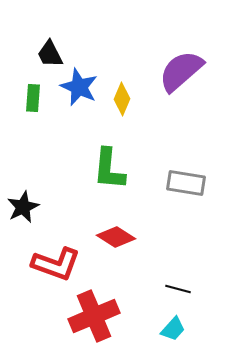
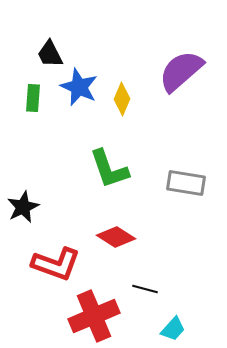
green L-shape: rotated 24 degrees counterclockwise
black line: moved 33 px left
